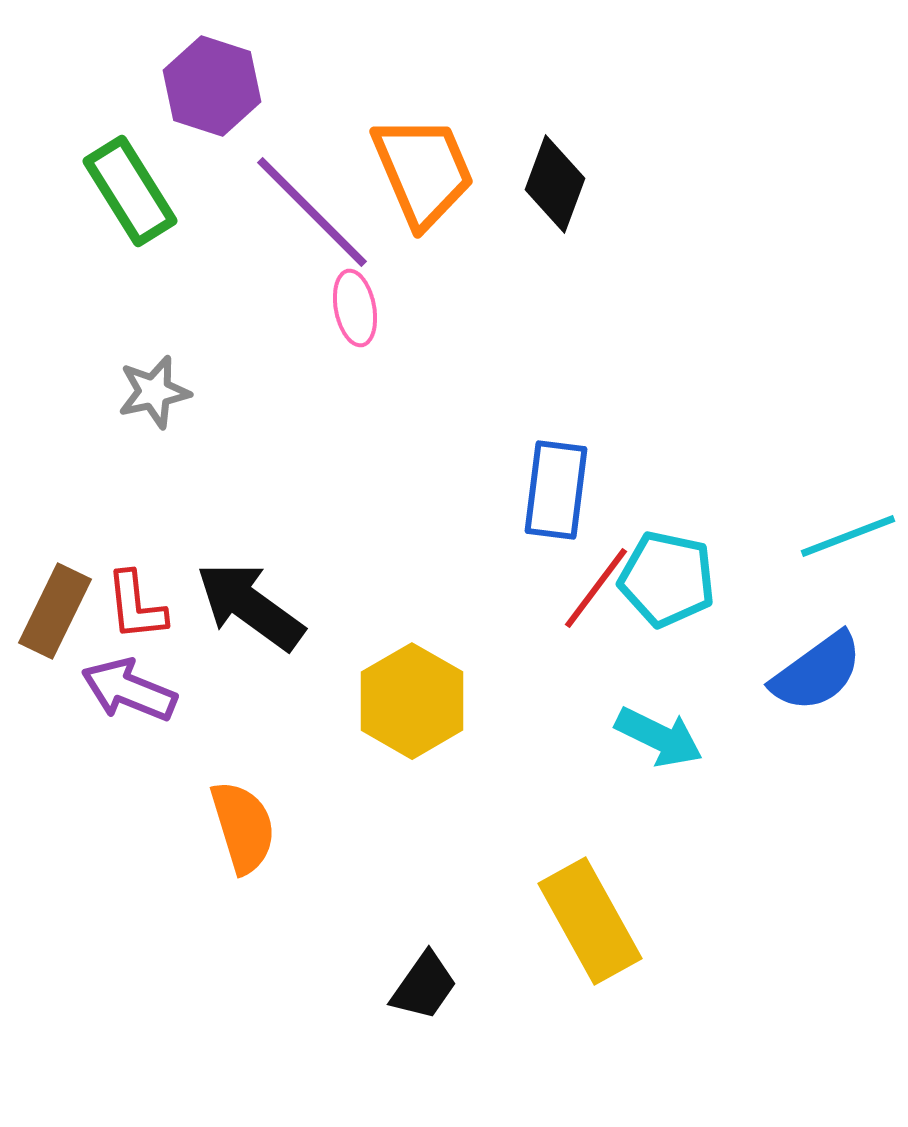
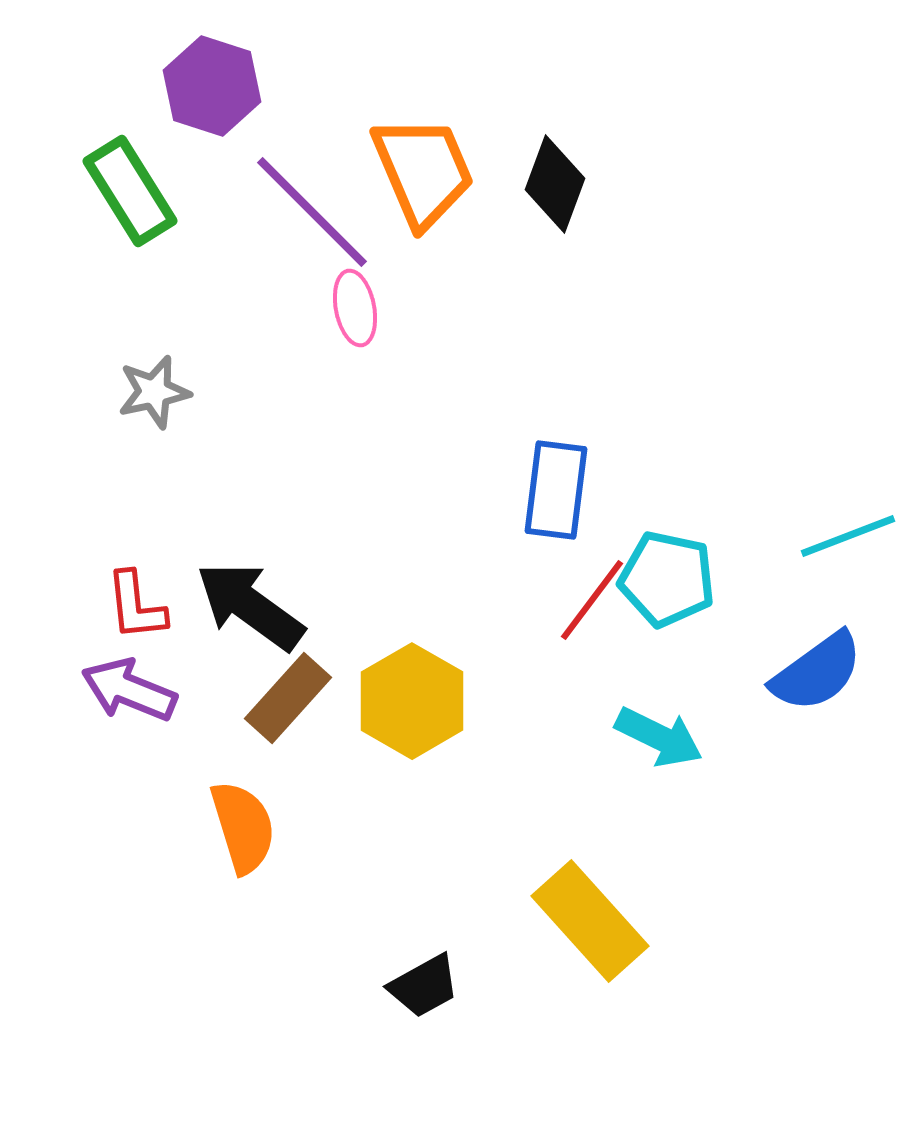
red line: moved 4 px left, 12 px down
brown rectangle: moved 233 px right, 87 px down; rotated 16 degrees clockwise
yellow rectangle: rotated 13 degrees counterclockwise
black trapezoid: rotated 26 degrees clockwise
